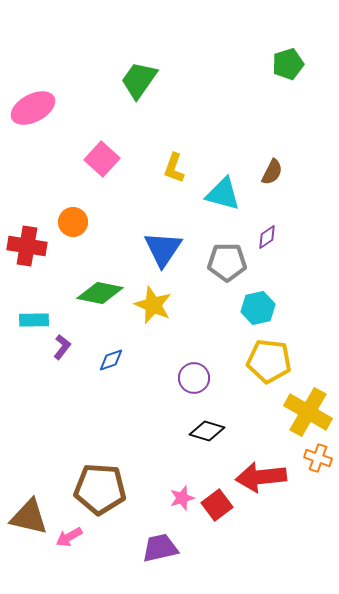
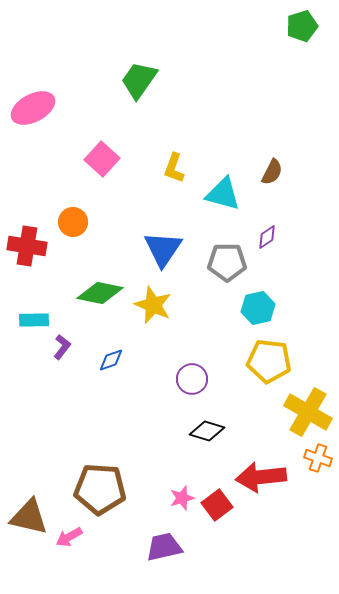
green pentagon: moved 14 px right, 38 px up
purple circle: moved 2 px left, 1 px down
purple trapezoid: moved 4 px right, 1 px up
